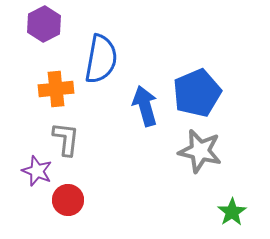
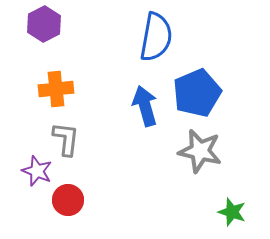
blue semicircle: moved 55 px right, 22 px up
green star: rotated 20 degrees counterclockwise
